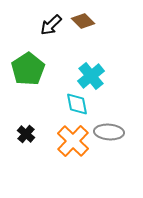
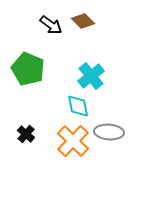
black arrow: rotated 100 degrees counterclockwise
green pentagon: rotated 16 degrees counterclockwise
cyan diamond: moved 1 px right, 2 px down
